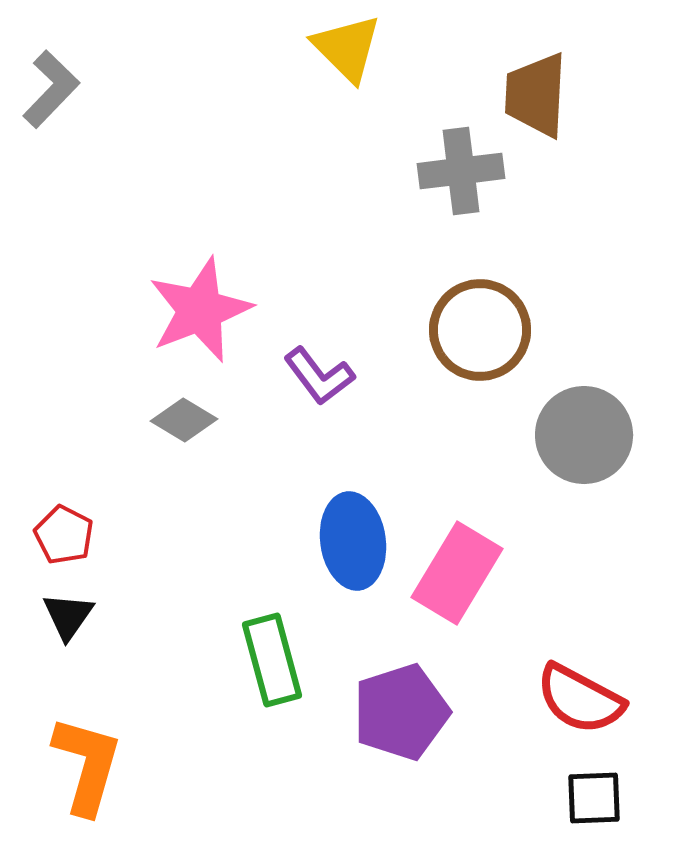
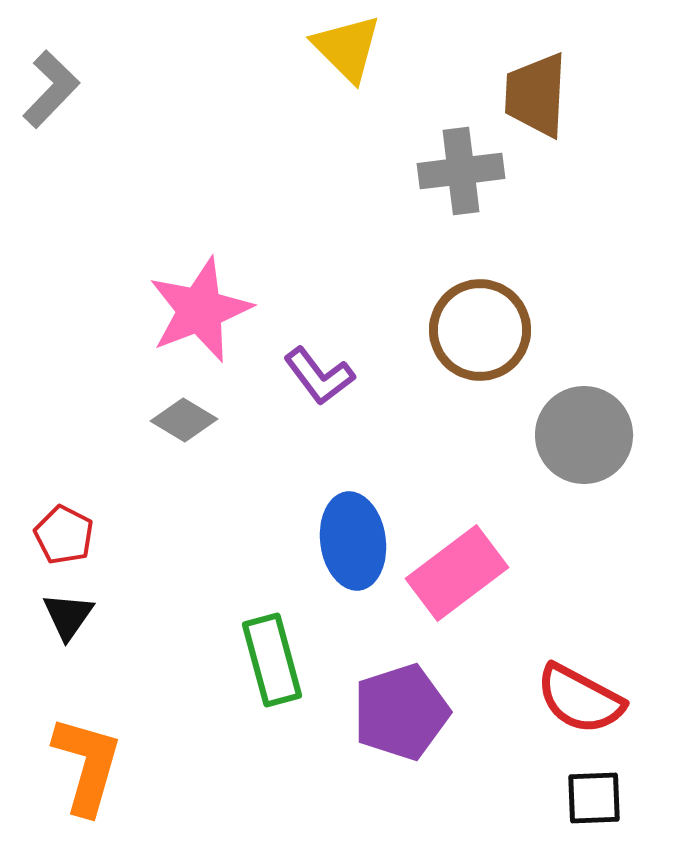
pink rectangle: rotated 22 degrees clockwise
